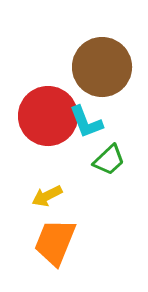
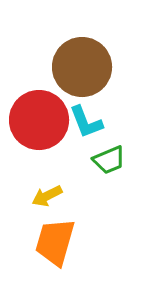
brown circle: moved 20 px left
red circle: moved 9 px left, 4 px down
green trapezoid: rotated 20 degrees clockwise
orange trapezoid: rotated 6 degrees counterclockwise
